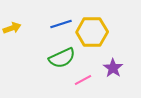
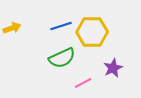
blue line: moved 2 px down
purple star: rotated 12 degrees clockwise
pink line: moved 3 px down
